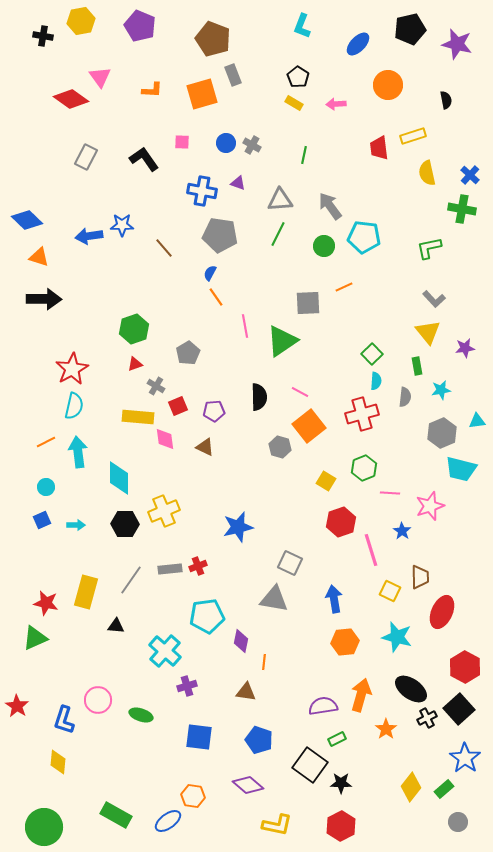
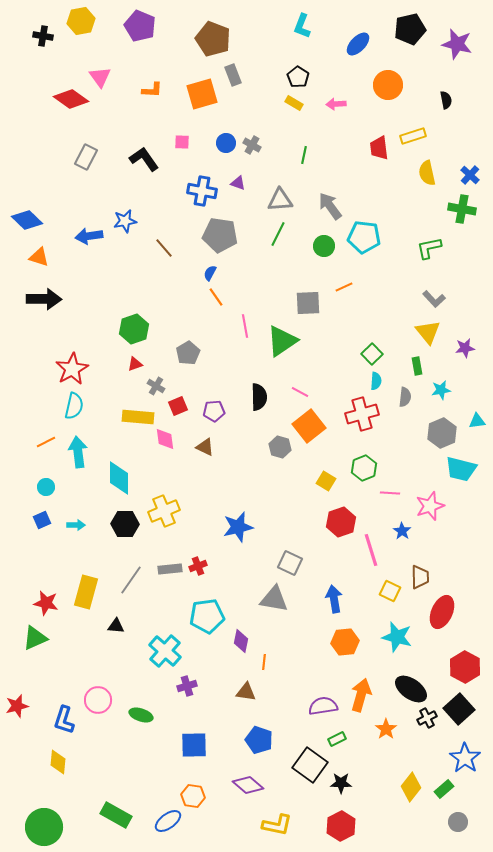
blue star at (122, 225): moved 3 px right, 4 px up; rotated 10 degrees counterclockwise
red star at (17, 706): rotated 25 degrees clockwise
blue square at (199, 737): moved 5 px left, 8 px down; rotated 8 degrees counterclockwise
